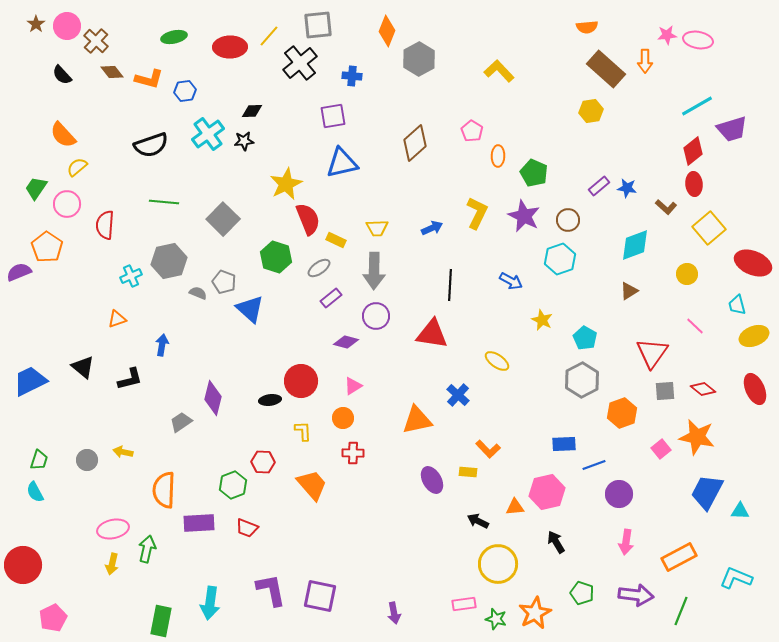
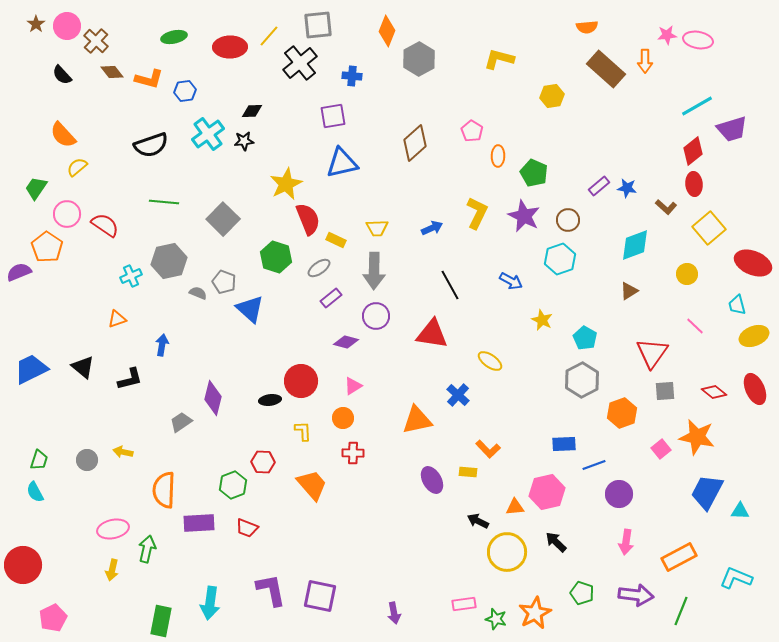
yellow L-shape at (499, 71): moved 12 px up; rotated 32 degrees counterclockwise
yellow hexagon at (591, 111): moved 39 px left, 15 px up
pink circle at (67, 204): moved 10 px down
red semicircle at (105, 225): rotated 120 degrees clockwise
black line at (450, 285): rotated 32 degrees counterclockwise
yellow ellipse at (497, 361): moved 7 px left
blue trapezoid at (30, 381): moved 1 px right, 12 px up
red diamond at (703, 389): moved 11 px right, 3 px down
black arrow at (556, 542): rotated 15 degrees counterclockwise
yellow arrow at (112, 564): moved 6 px down
yellow circle at (498, 564): moved 9 px right, 12 px up
